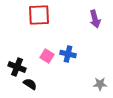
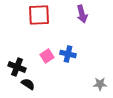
purple arrow: moved 13 px left, 5 px up
pink square: rotated 24 degrees clockwise
black semicircle: moved 2 px left
